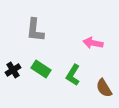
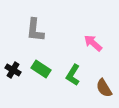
pink arrow: rotated 30 degrees clockwise
black cross: rotated 28 degrees counterclockwise
